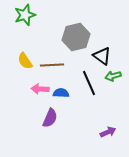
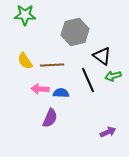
green star: rotated 20 degrees clockwise
gray hexagon: moved 1 px left, 5 px up
black line: moved 1 px left, 3 px up
